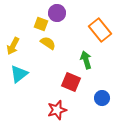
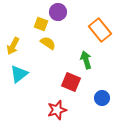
purple circle: moved 1 px right, 1 px up
